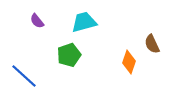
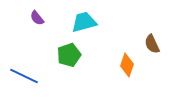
purple semicircle: moved 3 px up
orange diamond: moved 2 px left, 3 px down
blue line: rotated 16 degrees counterclockwise
